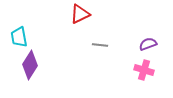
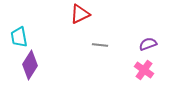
pink cross: rotated 18 degrees clockwise
